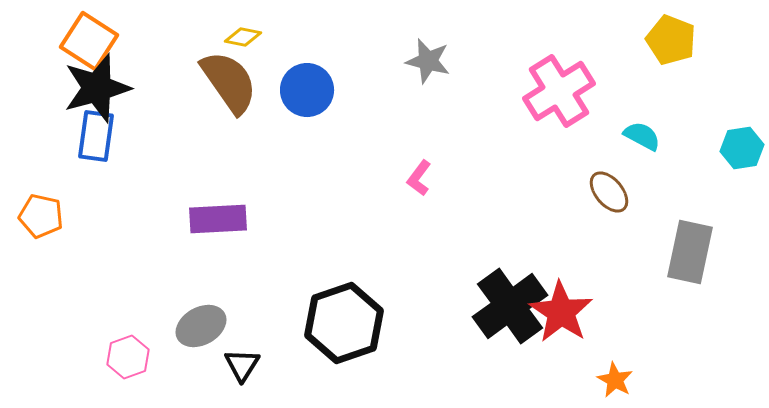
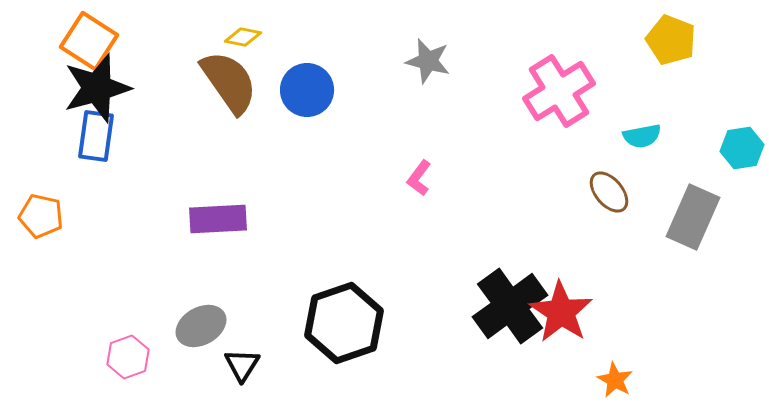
cyan semicircle: rotated 141 degrees clockwise
gray rectangle: moved 3 px right, 35 px up; rotated 12 degrees clockwise
